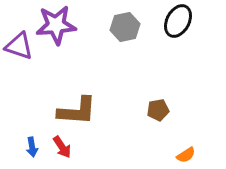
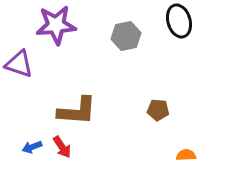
black ellipse: moved 1 px right; rotated 44 degrees counterclockwise
gray hexagon: moved 1 px right, 9 px down
purple triangle: moved 18 px down
brown pentagon: rotated 15 degrees clockwise
blue arrow: rotated 78 degrees clockwise
orange semicircle: rotated 150 degrees counterclockwise
